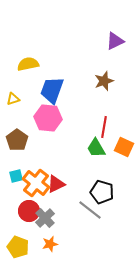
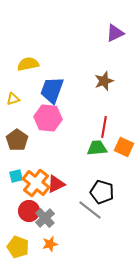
purple triangle: moved 8 px up
green trapezoid: moved 1 px right; rotated 115 degrees clockwise
